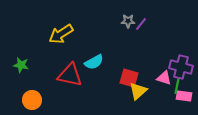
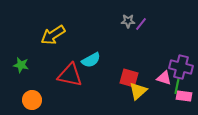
yellow arrow: moved 8 px left, 1 px down
cyan semicircle: moved 3 px left, 2 px up
